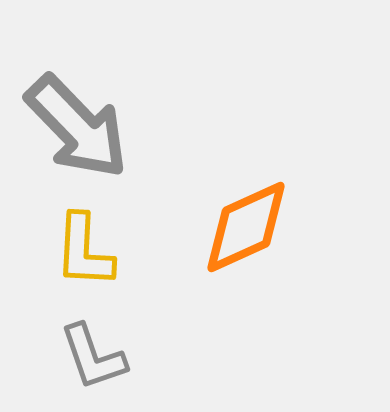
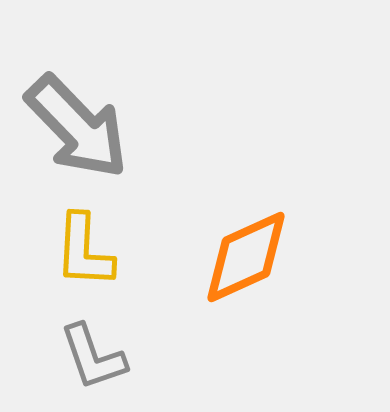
orange diamond: moved 30 px down
